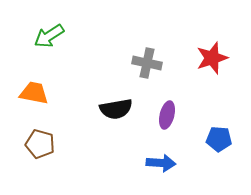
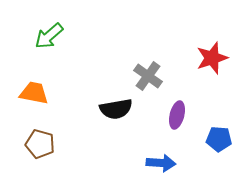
green arrow: rotated 8 degrees counterclockwise
gray cross: moved 1 px right, 13 px down; rotated 24 degrees clockwise
purple ellipse: moved 10 px right
